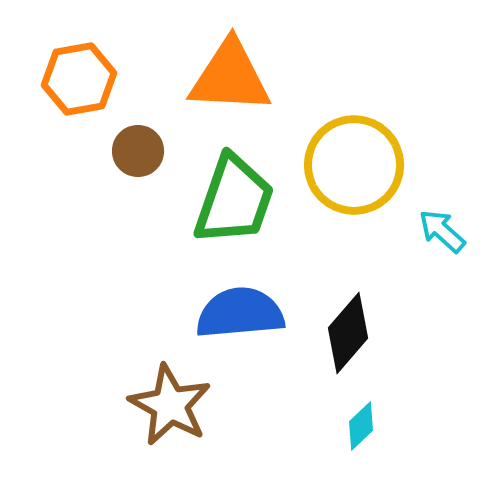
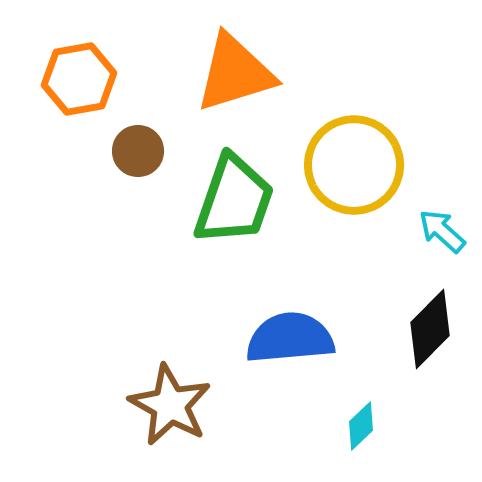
orange triangle: moved 5 px right, 4 px up; rotated 20 degrees counterclockwise
blue semicircle: moved 50 px right, 25 px down
black diamond: moved 82 px right, 4 px up; rotated 4 degrees clockwise
